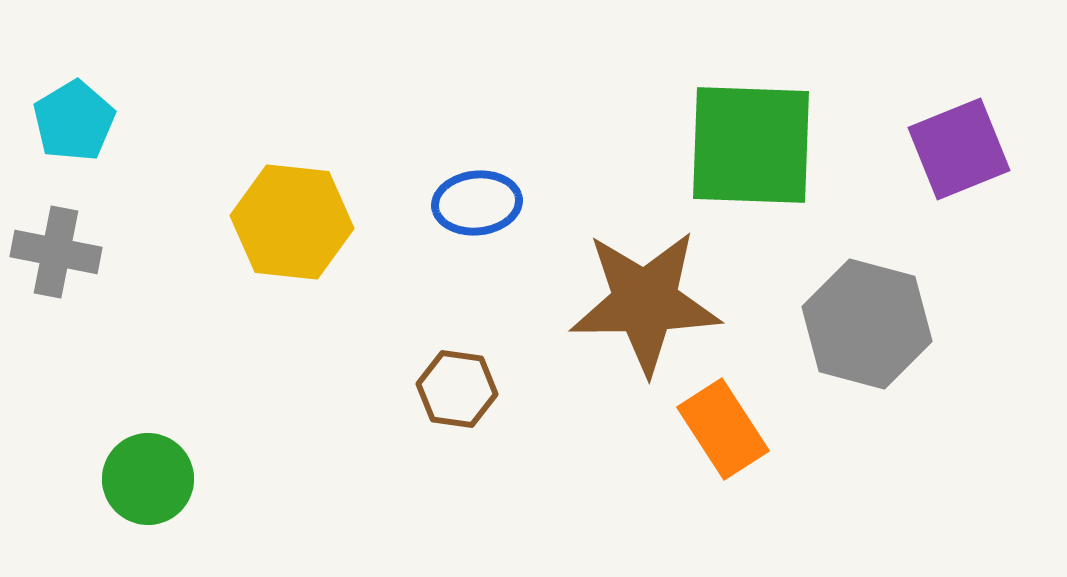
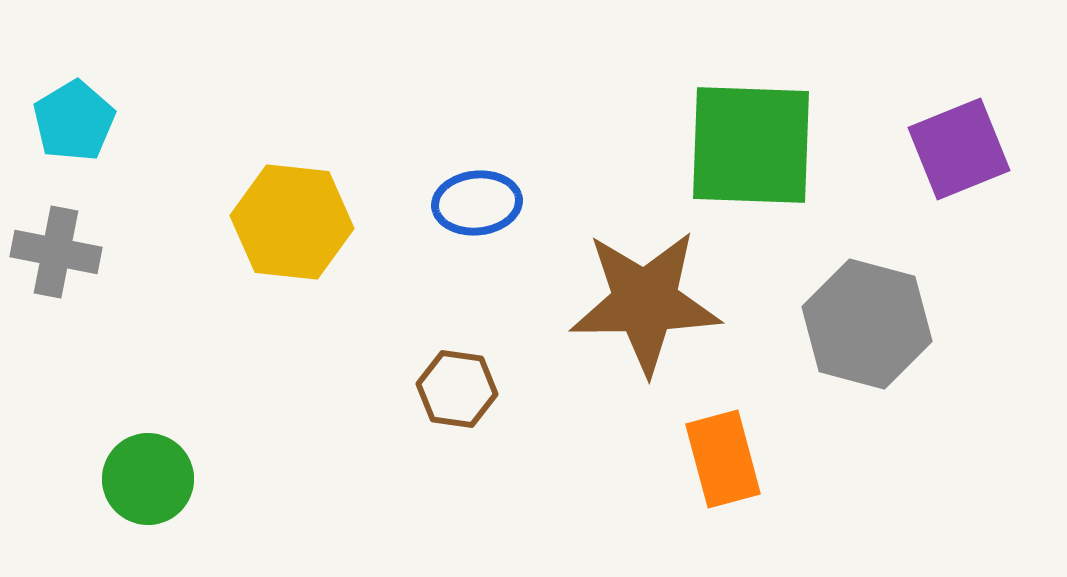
orange rectangle: moved 30 px down; rotated 18 degrees clockwise
